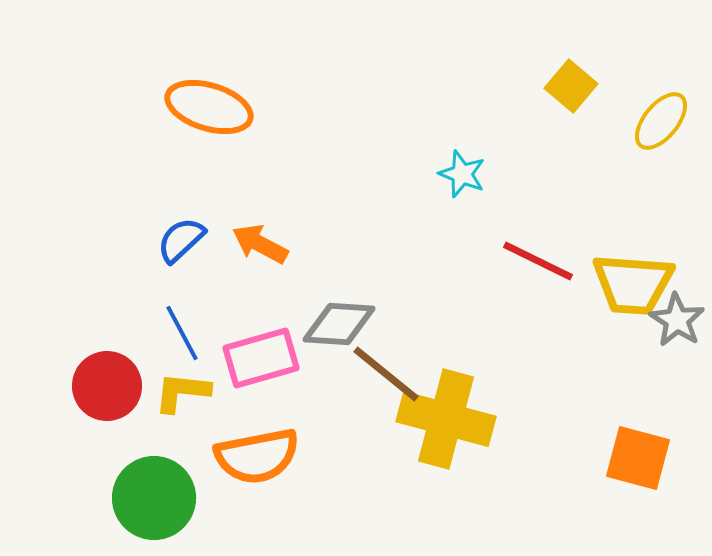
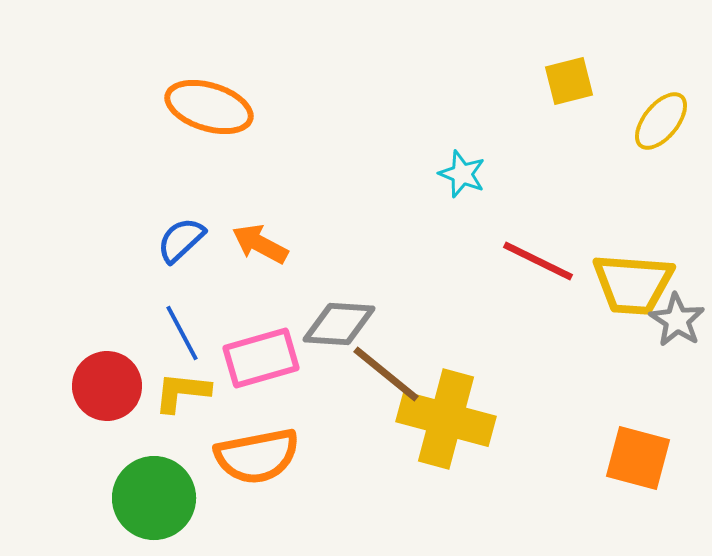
yellow square: moved 2 px left, 5 px up; rotated 36 degrees clockwise
